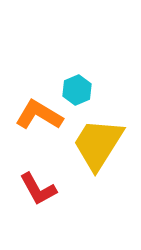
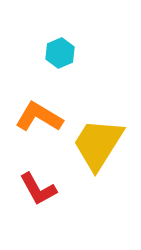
cyan hexagon: moved 17 px left, 37 px up
orange L-shape: moved 2 px down
